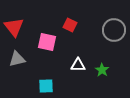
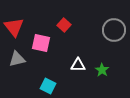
red square: moved 6 px left; rotated 16 degrees clockwise
pink square: moved 6 px left, 1 px down
cyan square: moved 2 px right; rotated 28 degrees clockwise
